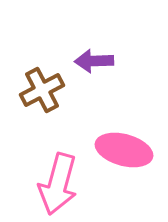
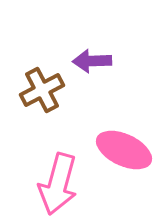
purple arrow: moved 2 px left
pink ellipse: rotated 10 degrees clockwise
